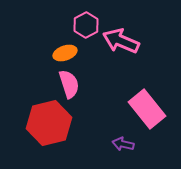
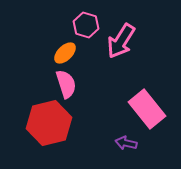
pink hexagon: rotated 15 degrees counterclockwise
pink arrow: rotated 81 degrees counterclockwise
orange ellipse: rotated 25 degrees counterclockwise
pink semicircle: moved 3 px left
purple arrow: moved 3 px right, 1 px up
